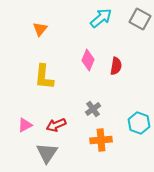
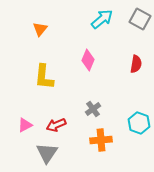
cyan arrow: moved 1 px right, 1 px down
red semicircle: moved 20 px right, 2 px up
